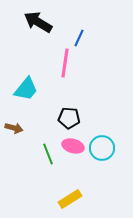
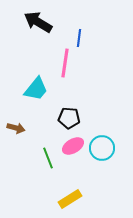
blue line: rotated 18 degrees counterclockwise
cyan trapezoid: moved 10 px right
brown arrow: moved 2 px right
pink ellipse: rotated 45 degrees counterclockwise
green line: moved 4 px down
